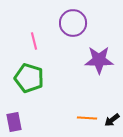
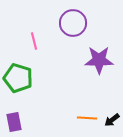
green pentagon: moved 11 px left
